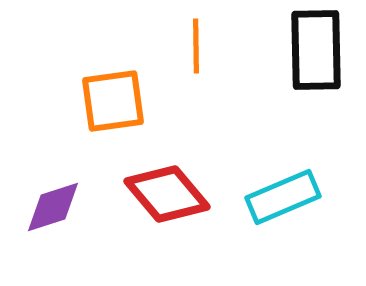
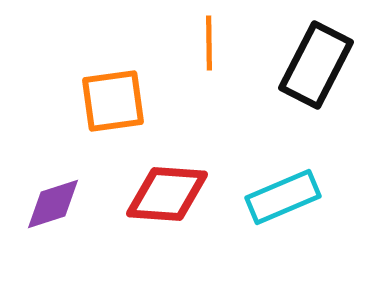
orange line: moved 13 px right, 3 px up
black rectangle: moved 15 px down; rotated 28 degrees clockwise
red diamond: rotated 46 degrees counterclockwise
purple diamond: moved 3 px up
